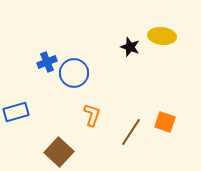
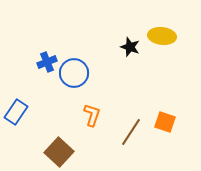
blue rectangle: rotated 40 degrees counterclockwise
